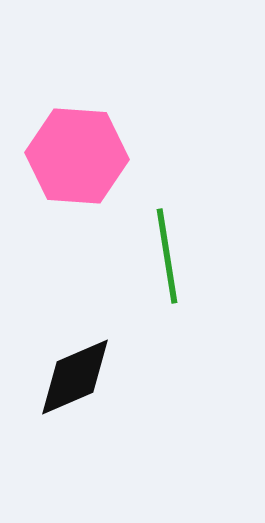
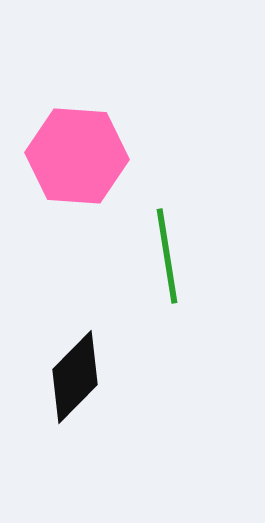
black diamond: rotated 22 degrees counterclockwise
